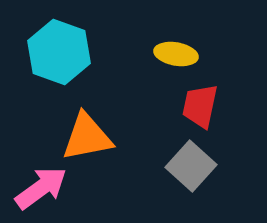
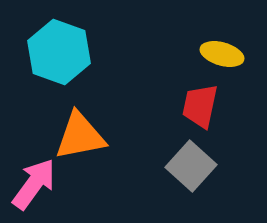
yellow ellipse: moved 46 px right; rotated 6 degrees clockwise
orange triangle: moved 7 px left, 1 px up
pink arrow: moved 7 px left, 4 px up; rotated 18 degrees counterclockwise
